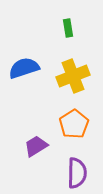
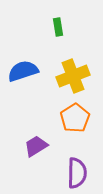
green rectangle: moved 10 px left, 1 px up
blue semicircle: moved 1 px left, 3 px down
orange pentagon: moved 1 px right, 6 px up
